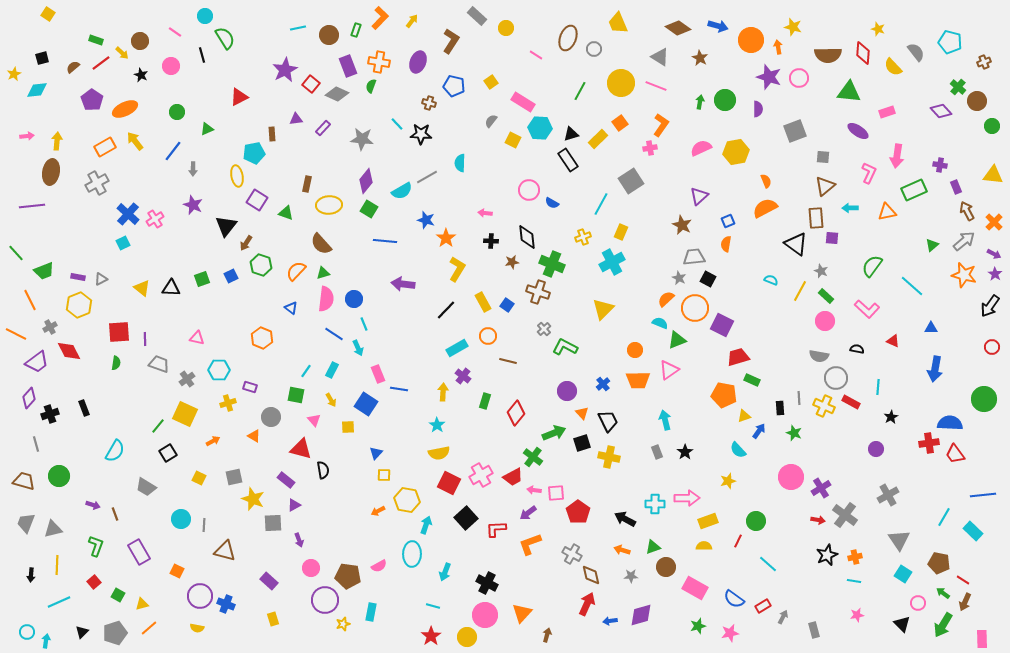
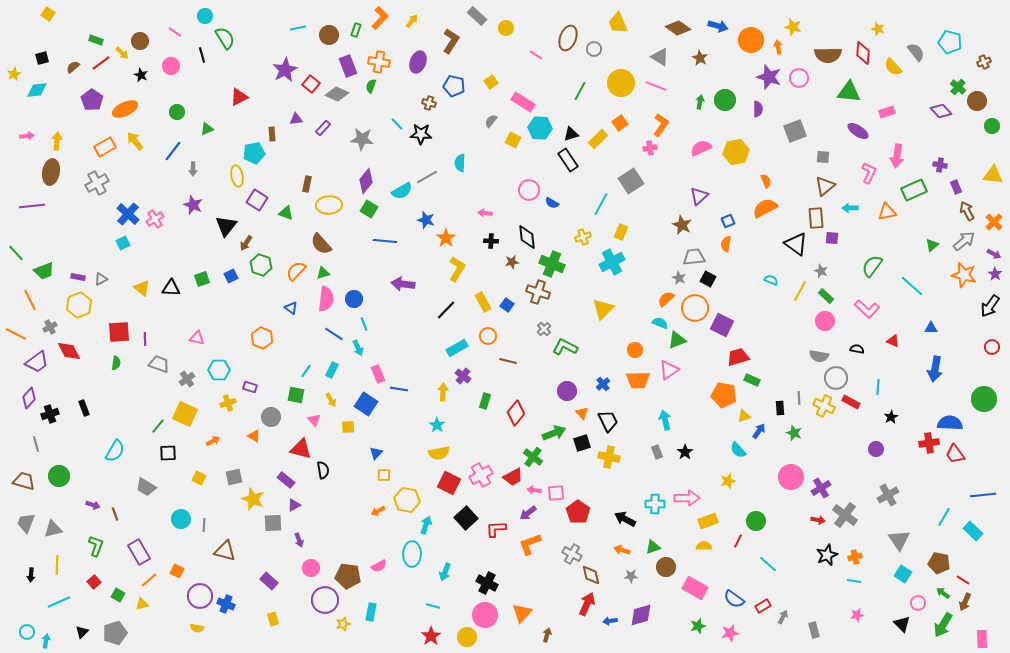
black square at (168, 453): rotated 30 degrees clockwise
orange line at (149, 628): moved 48 px up
